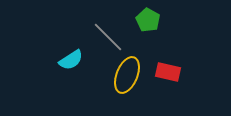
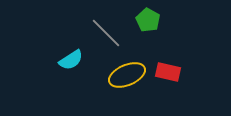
gray line: moved 2 px left, 4 px up
yellow ellipse: rotated 45 degrees clockwise
